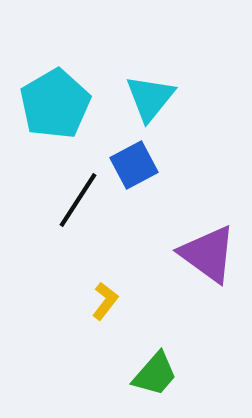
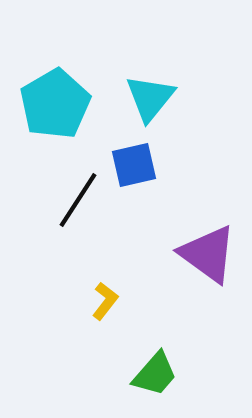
blue square: rotated 15 degrees clockwise
